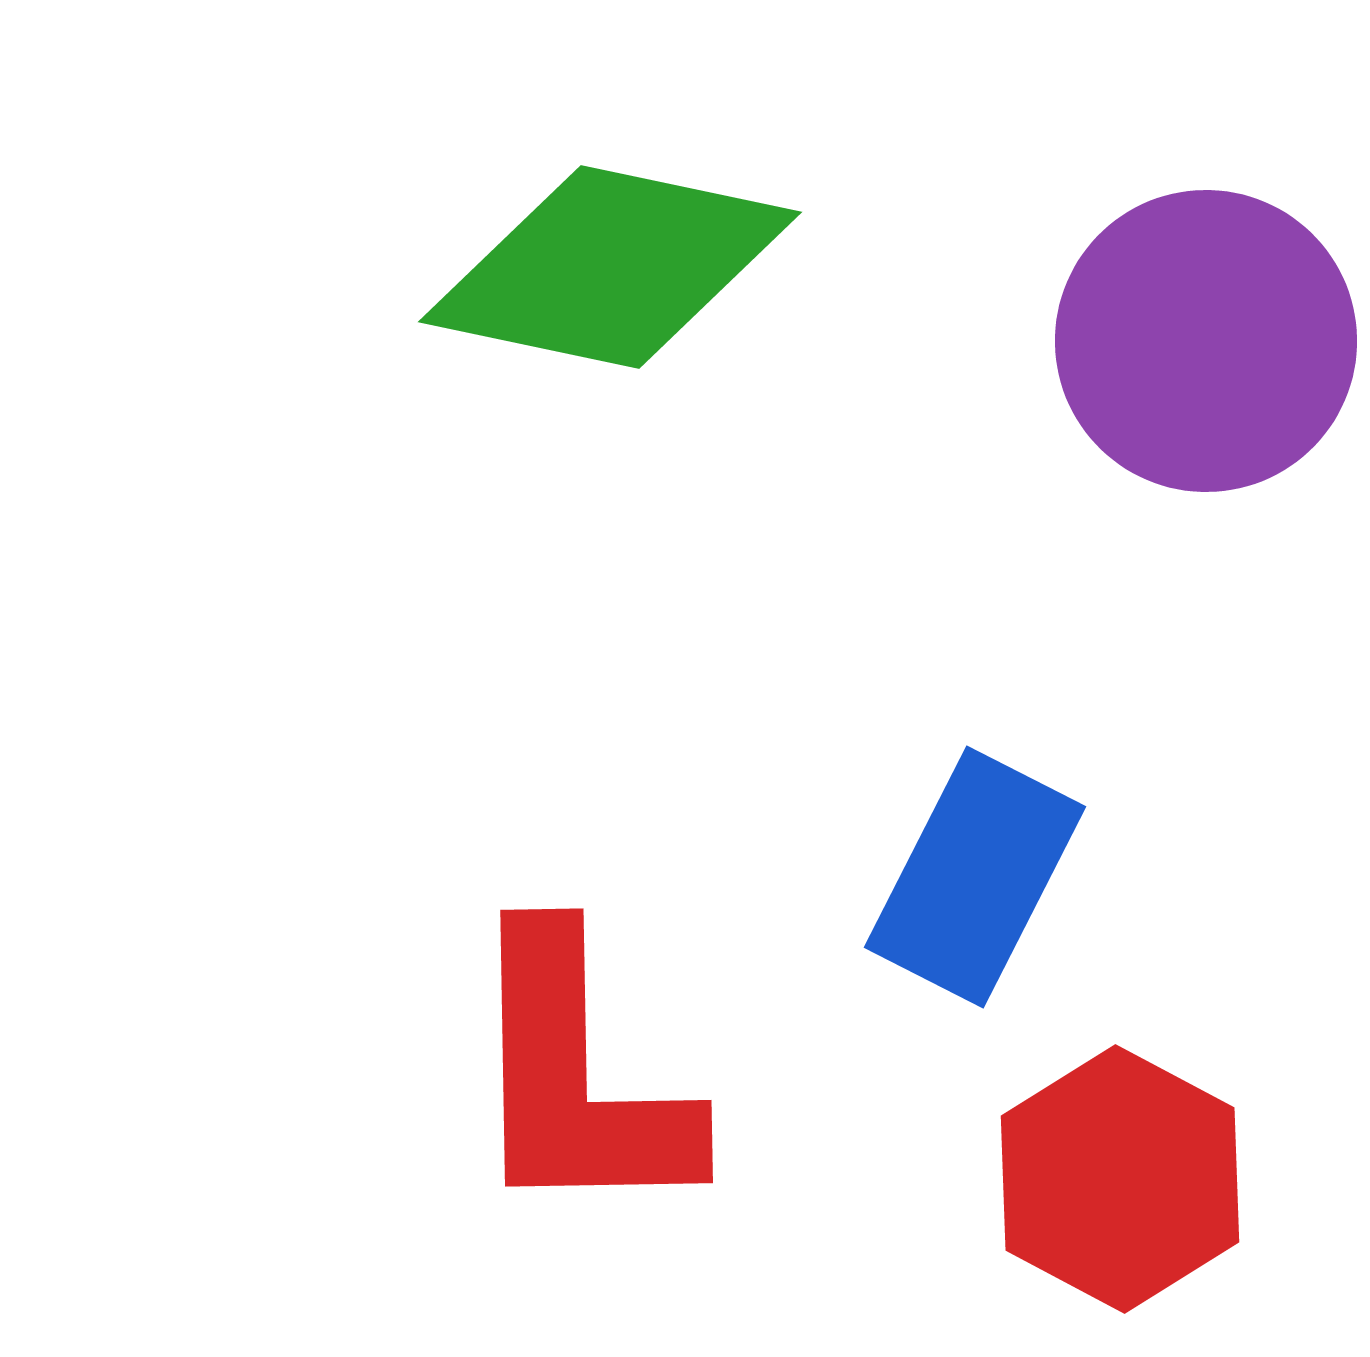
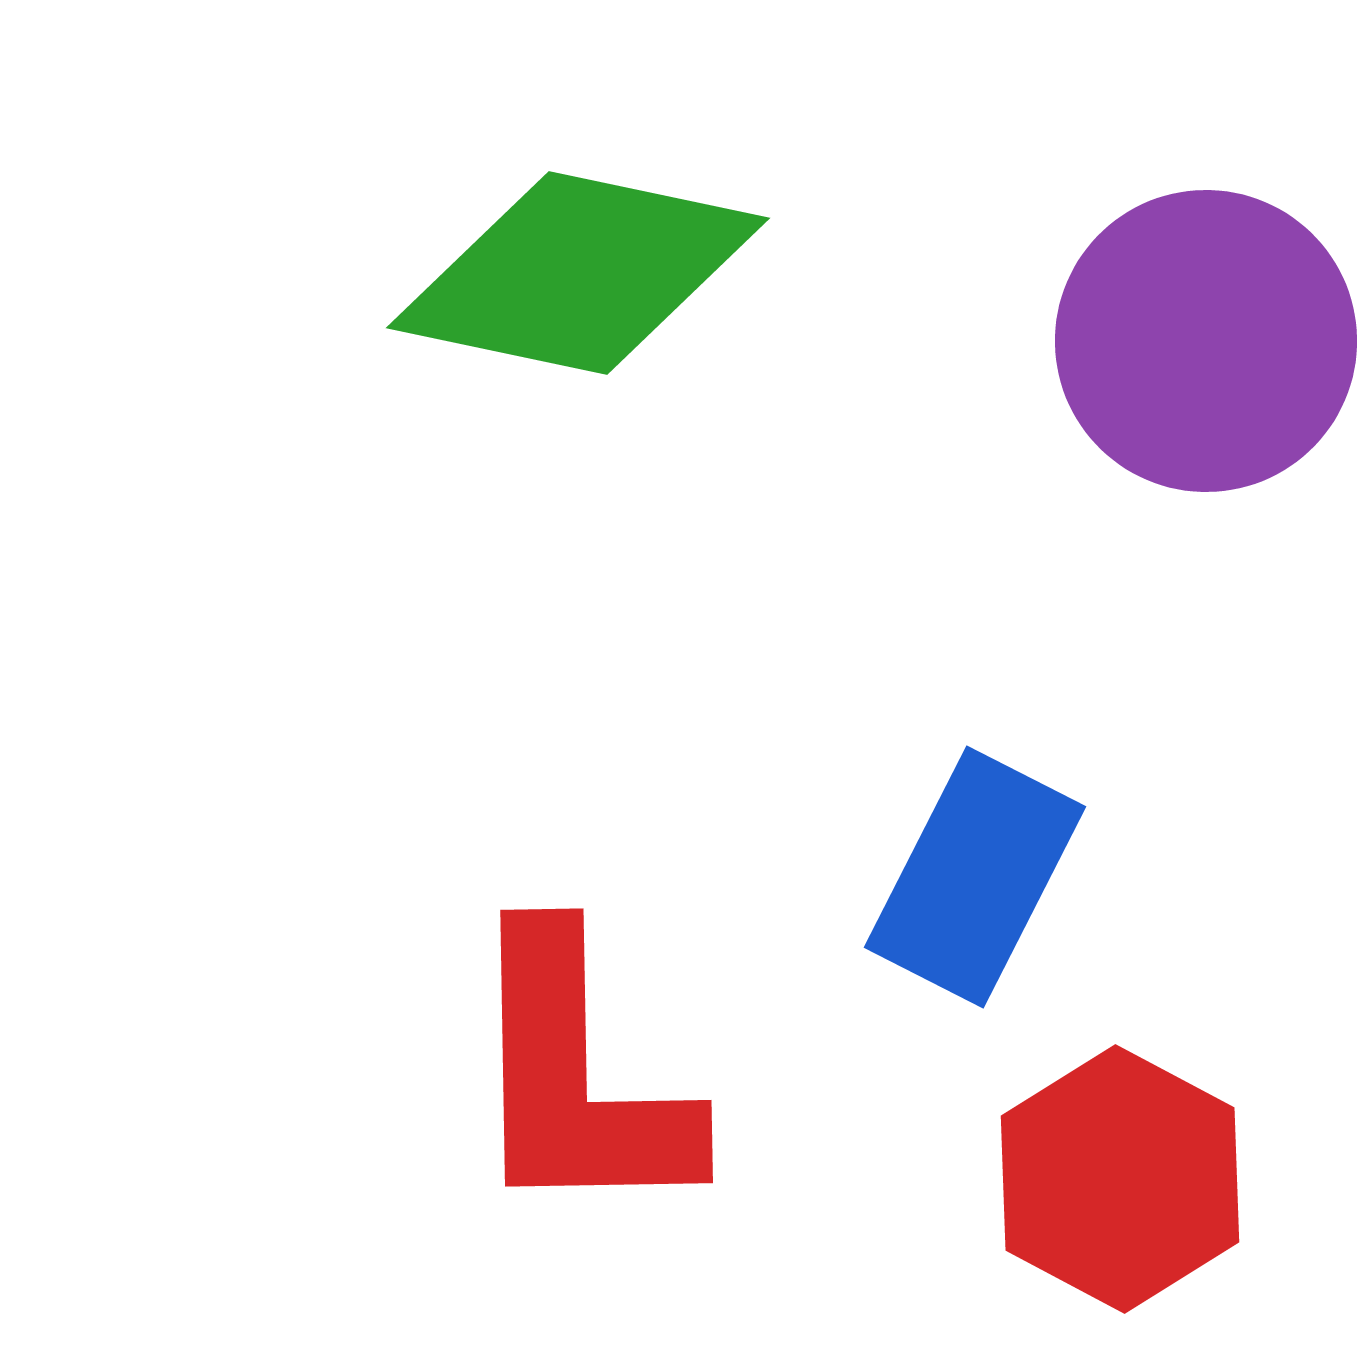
green diamond: moved 32 px left, 6 px down
